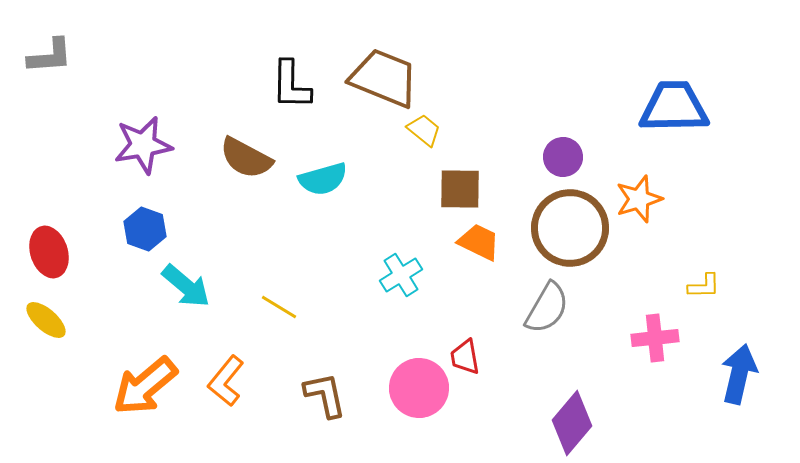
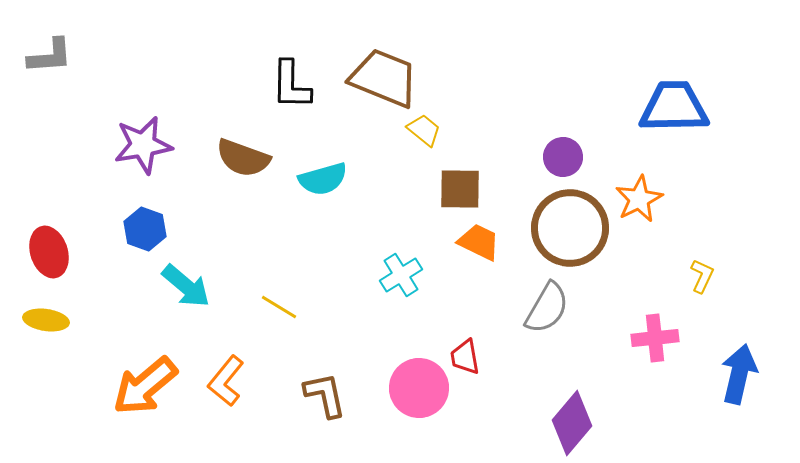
brown semicircle: moved 3 px left; rotated 8 degrees counterclockwise
orange star: rotated 9 degrees counterclockwise
yellow L-shape: moved 2 px left, 10 px up; rotated 64 degrees counterclockwise
yellow ellipse: rotated 33 degrees counterclockwise
